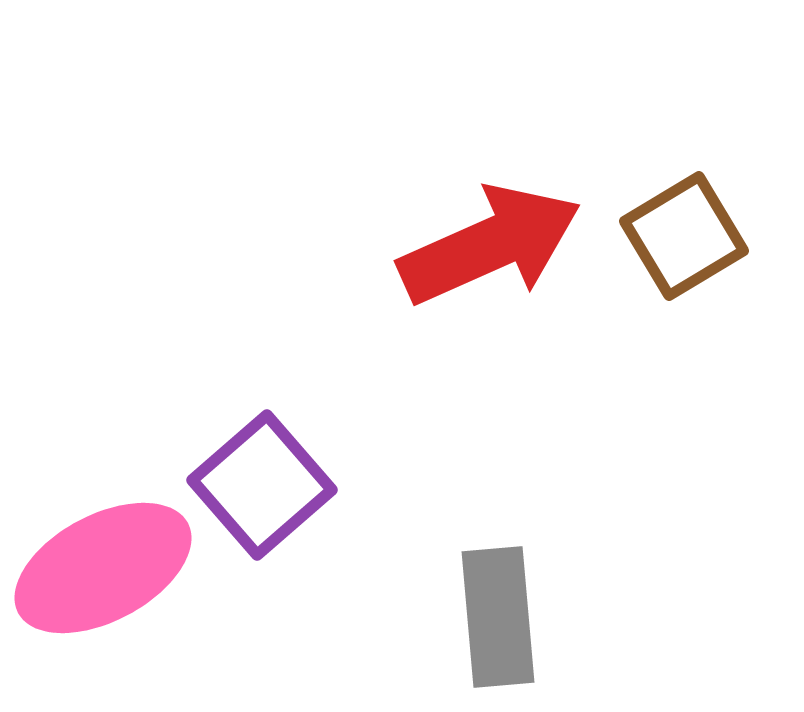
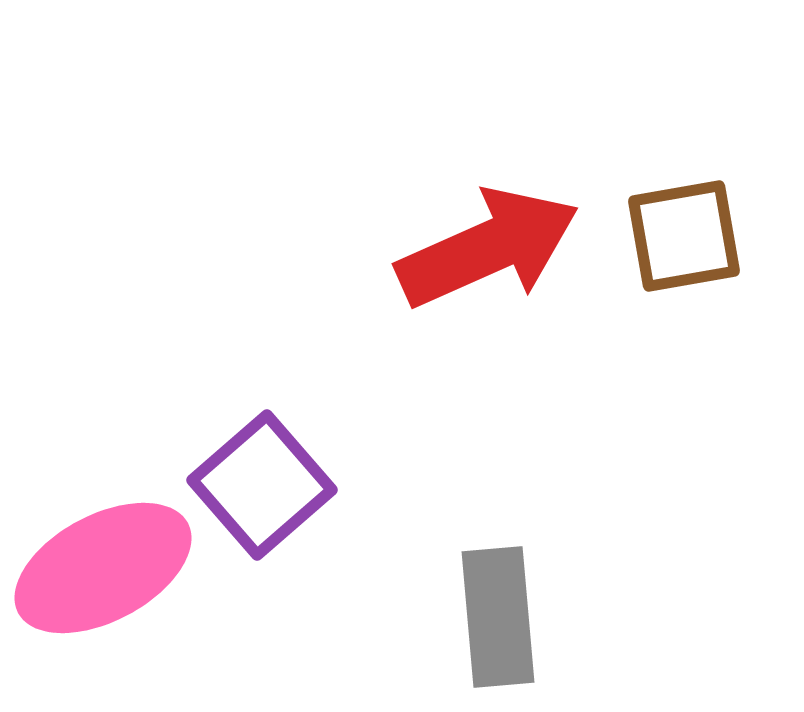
brown square: rotated 21 degrees clockwise
red arrow: moved 2 px left, 3 px down
